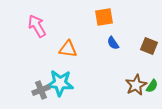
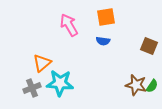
orange square: moved 2 px right
pink arrow: moved 32 px right, 1 px up
blue semicircle: moved 10 px left, 2 px up; rotated 48 degrees counterclockwise
orange triangle: moved 26 px left, 14 px down; rotated 48 degrees counterclockwise
brown star: rotated 30 degrees counterclockwise
gray cross: moved 9 px left, 2 px up
